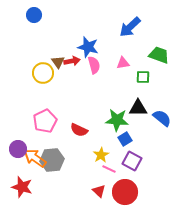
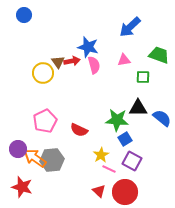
blue circle: moved 10 px left
pink triangle: moved 1 px right, 3 px up
